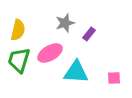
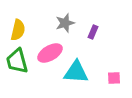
purple rectangle: moved 4 px right, 2 px up; rotated 16 degrees counterclockwise
green trapezoid: moved 2 px left, 1 px down; rotated 32 degrees counterclockwise
